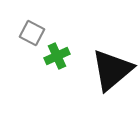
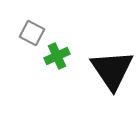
black triangle: rotated 24 degrees counterclockwise
